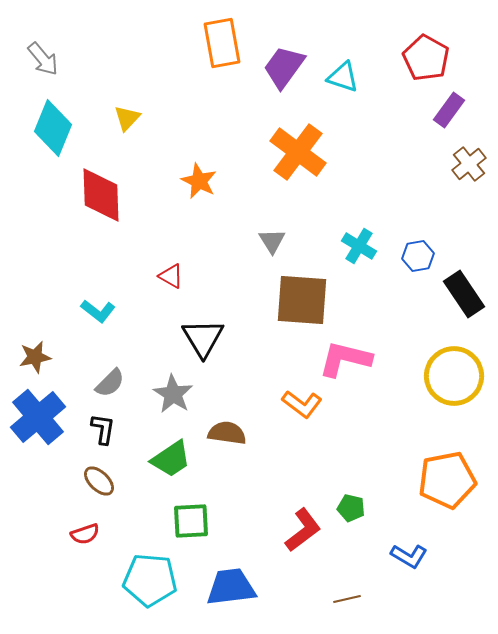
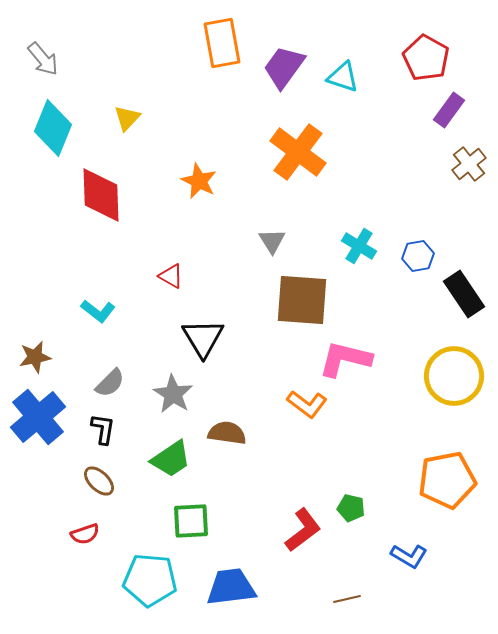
orange L-shape: moved 5 px right
